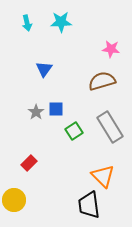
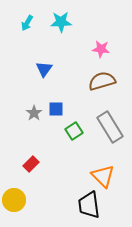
cyan arrow: rotated 42 degrees clockwise
pink star: moved 10 px left
gray star: moved 2 px left, 1 px down
red rectangle: moved 2 px right, 1 px down
